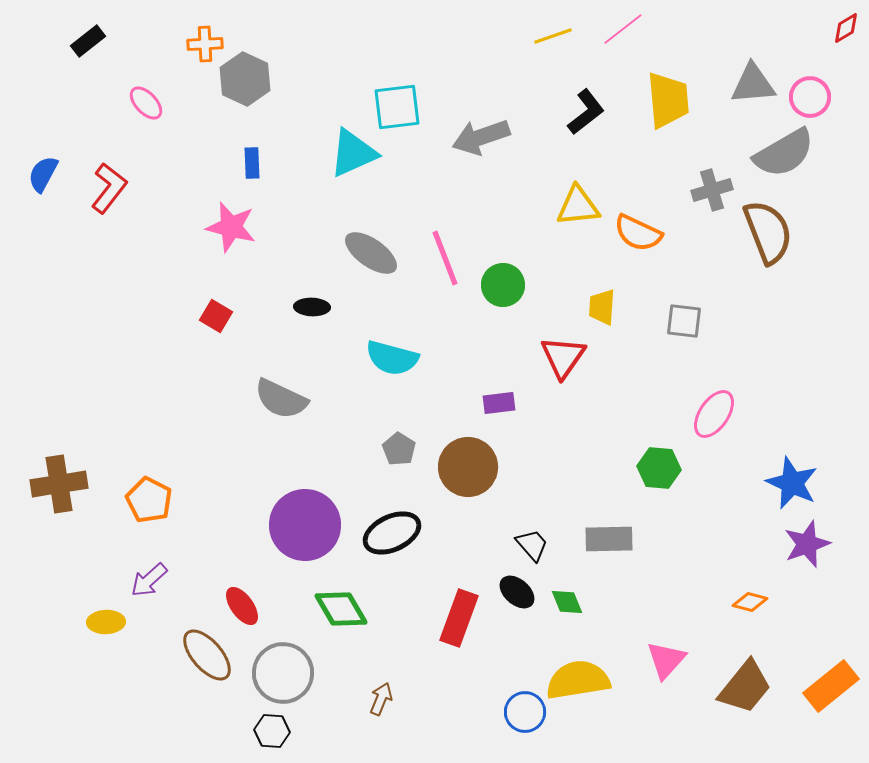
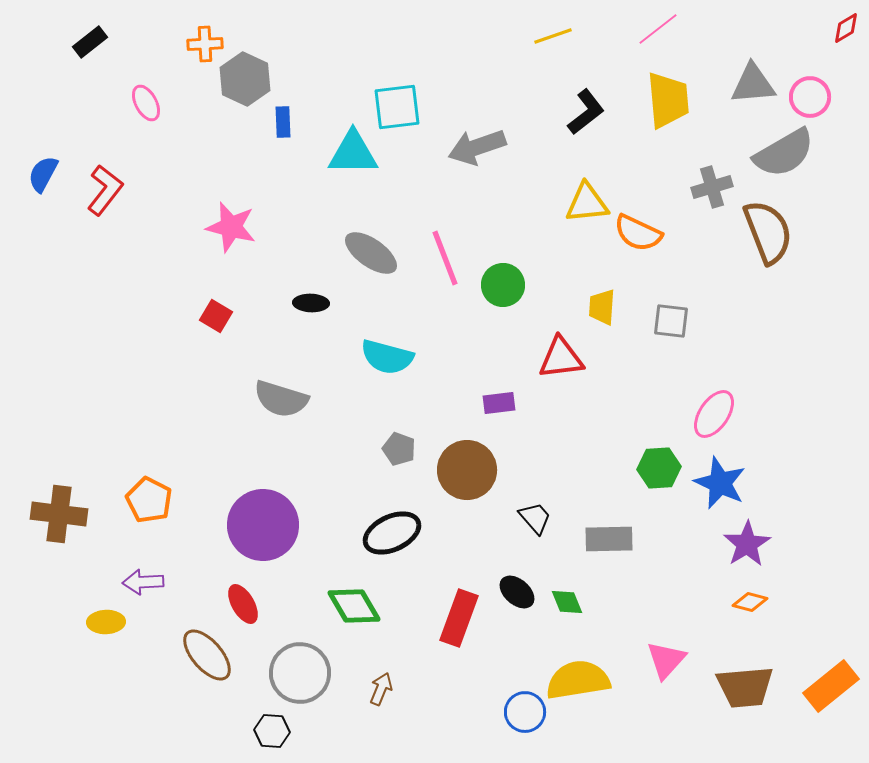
pink line at (623, 29): moved 35 px right
black rectangle at (88, 41): moved 2 px right, 1 px down
pink ellipse at (146, 103): rotated 15 degrees clockwise
gray arrow at (481, 137): moved 4 px left, 10 px down
cyan triangle at (353, 153): rotated 24 degrees clockwise
blue rectangle at (252, 163): moved 31 px right, 41 px up
red L-shape at (109, 188): moved 4 px left, 2 px down
gray cross at (712, 190): moved 3 px up
yellow triangle at (578, 206): moved 9 px right, 3 px up
black ellipse at (312, 307): moved 1 px left, 4 px up
gray square at (684, 321): moved 13 px left
red triangle at (563, 357): moved 2 px left, 1 px down; rotated 48 degrees clockwise
cyan semicircle at (392, 358): moved 5 px left, 1 px up
gray semicircle at (281, 399): rotated 8 degrees counterclockwise
gray pentagon at (399, 449): rotated 12 degrees counterclockwise
brown circle at (468, 467): moved 1 px left, 3 px down
green hexagon at (659, 468): rotated 9 degrees counterclockwise
blue star at (792, 483): moved 72 px left
brown cross at (59, 484): moved 30 px down; rotated 16 degrees clockwise
purple circle at (305, 525): moved 42 px left
purple star at (807, 544): moved 60 px left; rotated 12 degrees counterclockwise
black trapezoid at (532, 545): moved 3 px right, 27 px up
purple arrow at (149, 580): moved 6 px left, 2 px down; rotated 39 degrees clockwise
red ellipse at (242, 606): moved 1 px right, 2 px up; rotated 6 degrees clockwise
green diamond at (341, 609): moved 13 px right, 3 px up
gray circle at (283, 673): moved 17 px right
brown trapezoid at (745, 687): rotated 46 degrees clockwise
brown arrow at (381, 699): moved 10 px up
